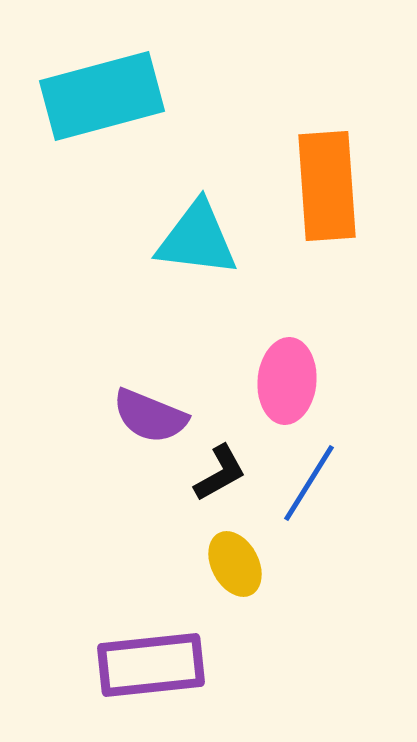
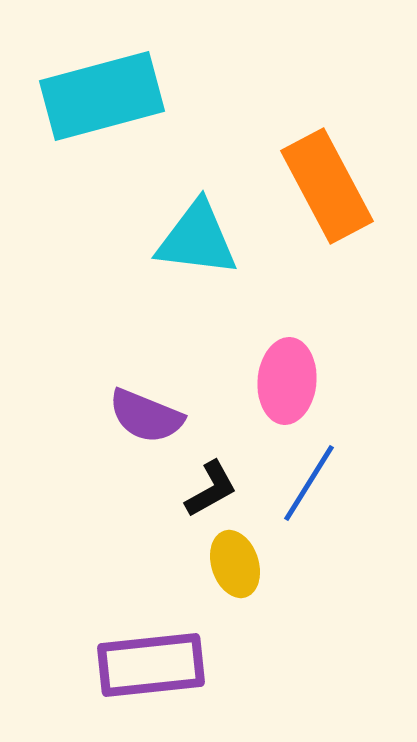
orange rectangle: rotated 24 degrees counterclockwise
purple semicircle: moved 4 px left
black L-shape: moved 9 px left, 16 px down
yellow ellipse: rotated 10 degrees clockwise
